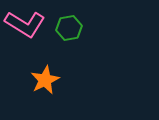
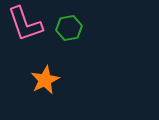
pink L-shape: rotated 39 degrees clockwise
